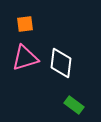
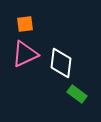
pink triangle: moved 4 px up; rotated 8 degrees counterclockwise
green rectangle: moved 3 px right, 11 px up
